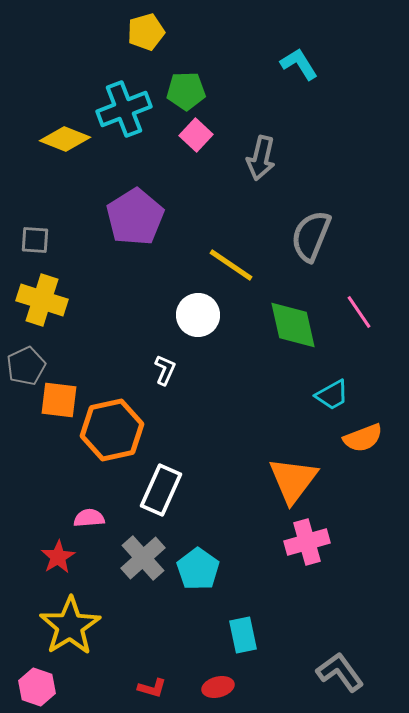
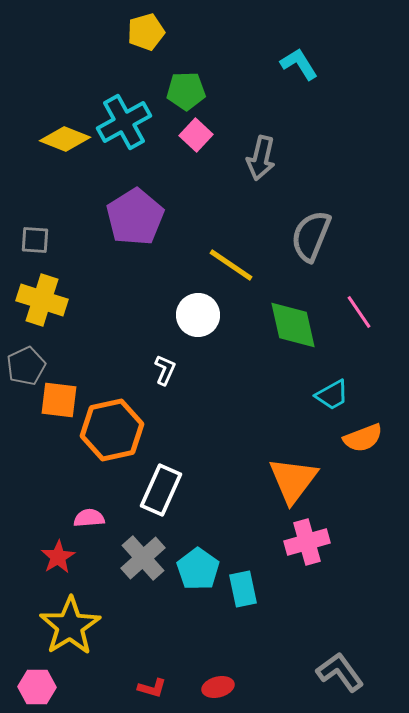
cyan cross: moved 13 px down; rotated 8 degrees counterclockwise
cyan rectangle: moved 46 px up
pink hexagon: rotated 18 degrees counterclockwise
